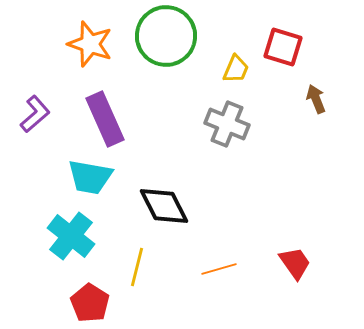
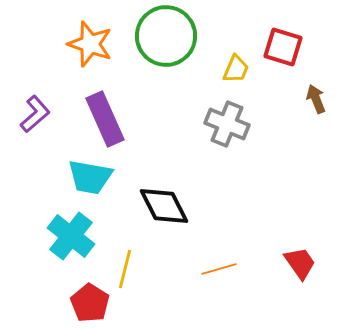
red trapezoid: moved 5 px right
yellow line: moved 12 px left, 2 px down
